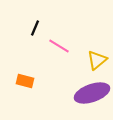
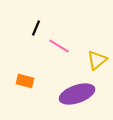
black line: moved 1 px right
purple ellipse: moved 15 px left, 1 px down
